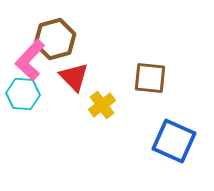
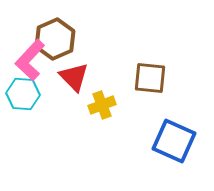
brown hexagon: rotated 9 degrees counterclockwise
yellow cross: rotated 16 degrees clockwise
